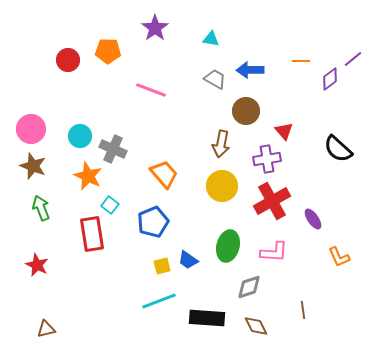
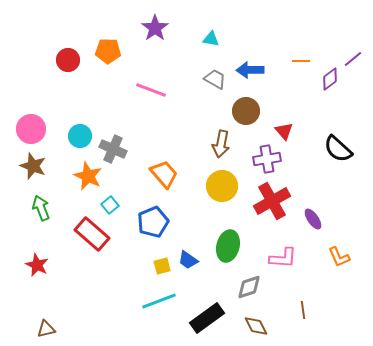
cyan square: rotated 12 degrees clockwise
red rectangle: rotated 40 degrees counterclockwise
pink L-shape: moved 9 px right, 6 px down
black rectangle: rotated 40 degrees counterclockwise
